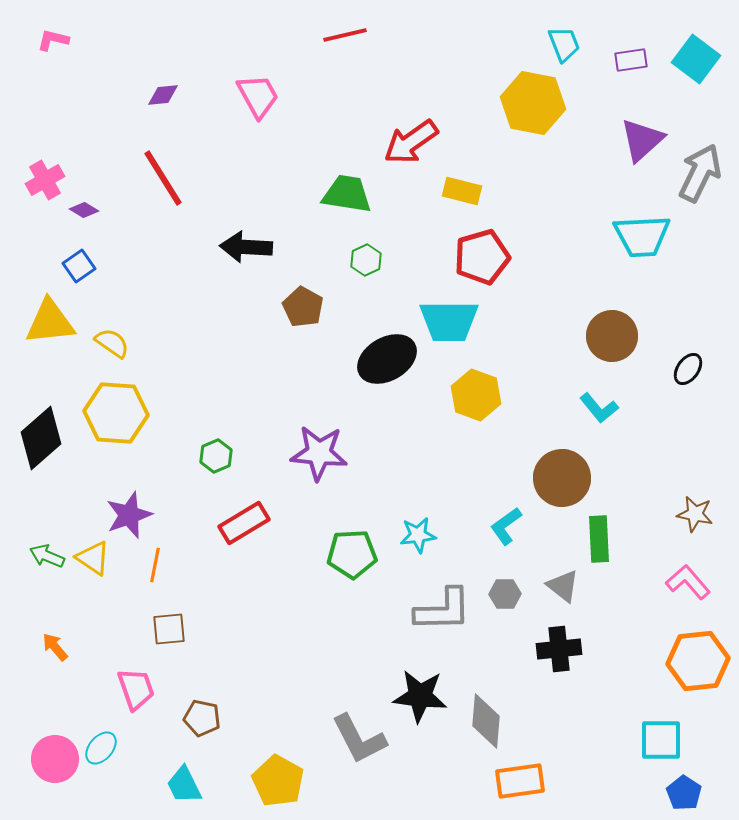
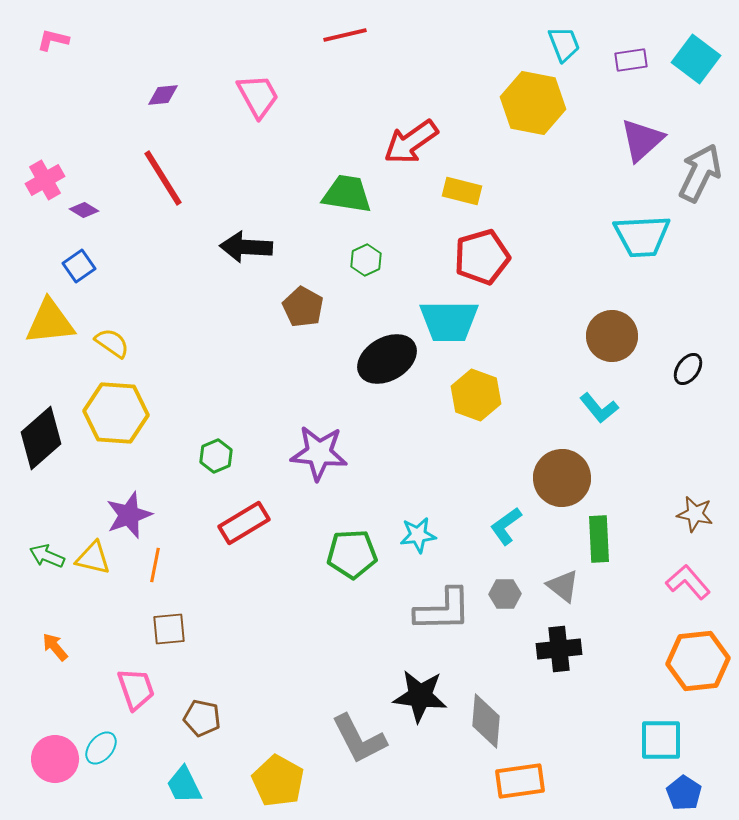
yellow triangle at (93, 558): rotated 21 degrees counterclockwise
